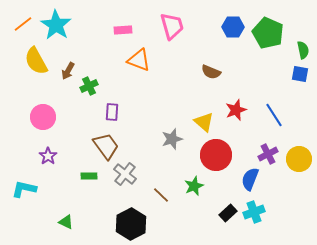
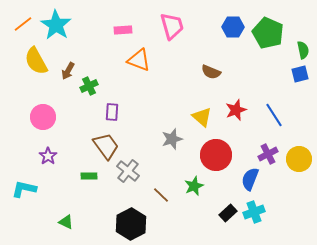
blue square: rotated 24 degrees counterclockwise
yellow triangle: moved 2 px left, 5 px up
gray cross: moved 3 px right, 3 px up
